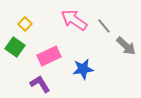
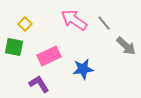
gray line: moved 3 px up
green square: moved 1 px left; rotated 24 degrees counterclockwise
purple L-shape: moved 1 px left
